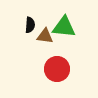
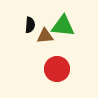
green triangle: moved 1 px left, 1 px up
brown triangle: rotated 12 degrees counterclockwise
